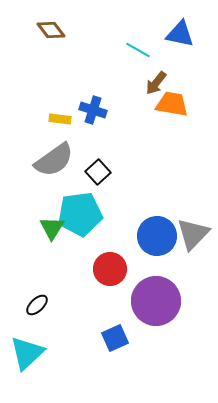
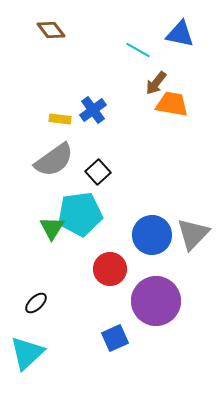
blue cross: rotated 36 degrees clockwise
blue circle: moved 5 px left, 1 px up
black ellipse: moved 1 px left, 2 px up
